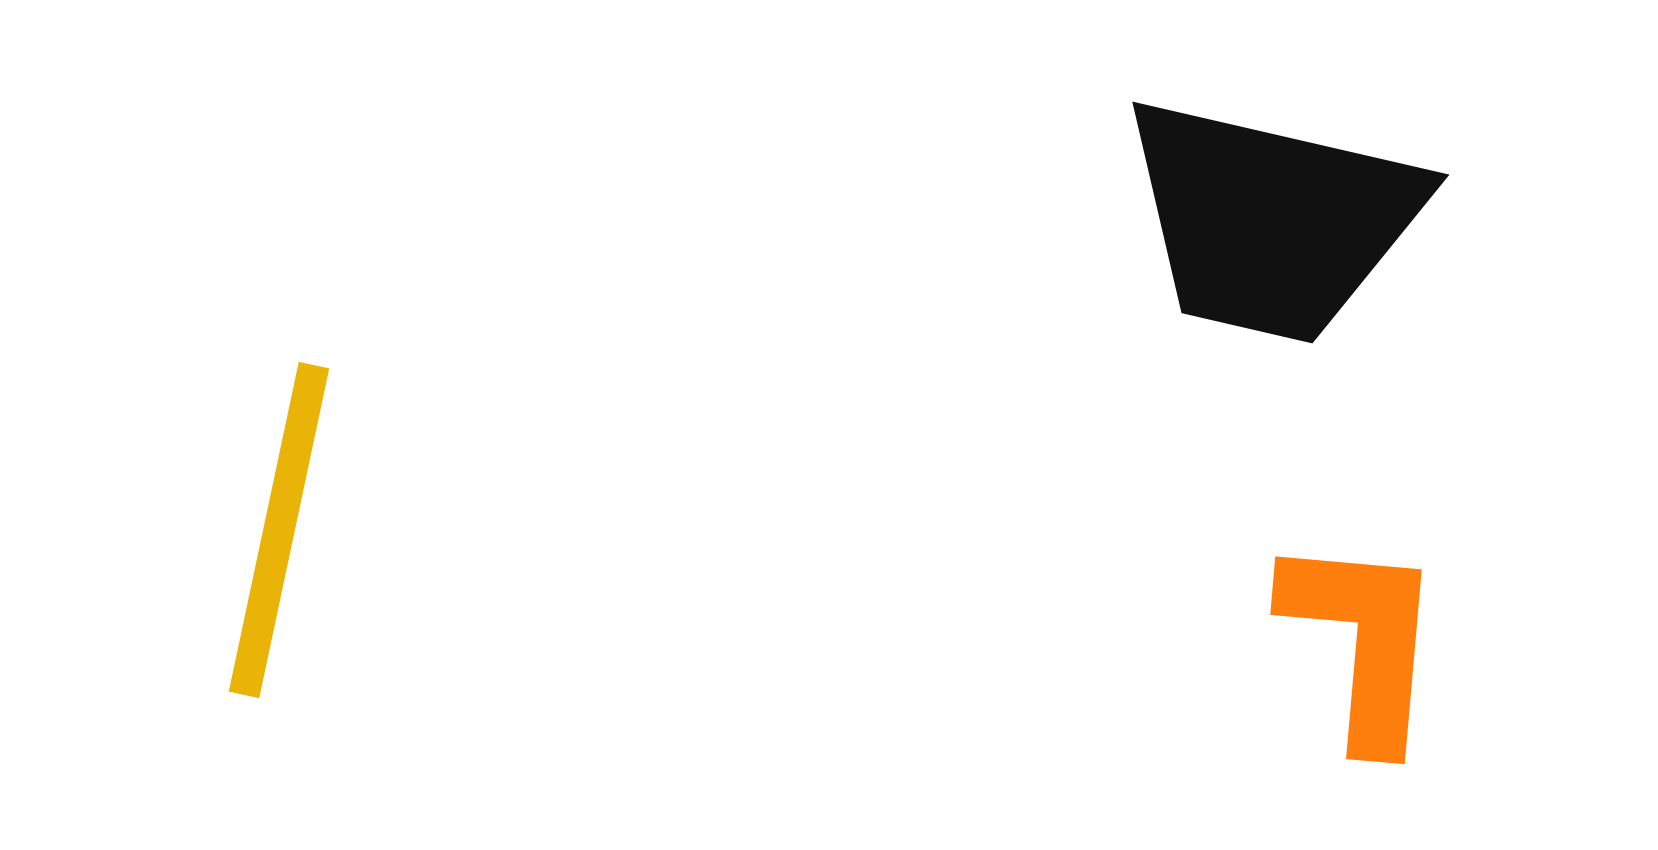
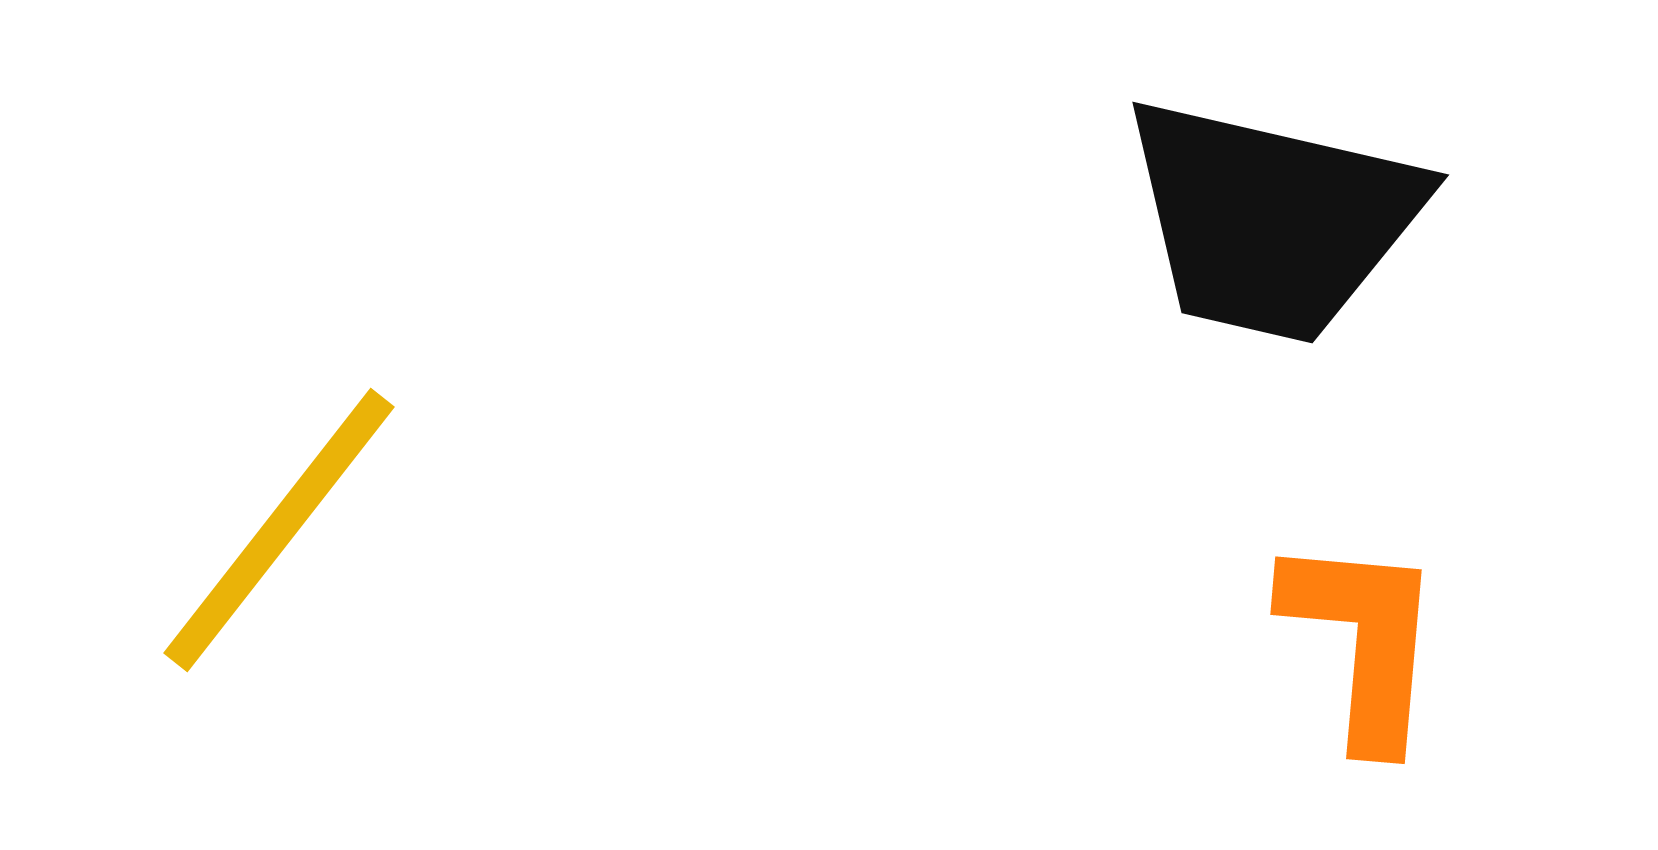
yellow line: rotated 26 degrees clockwise
